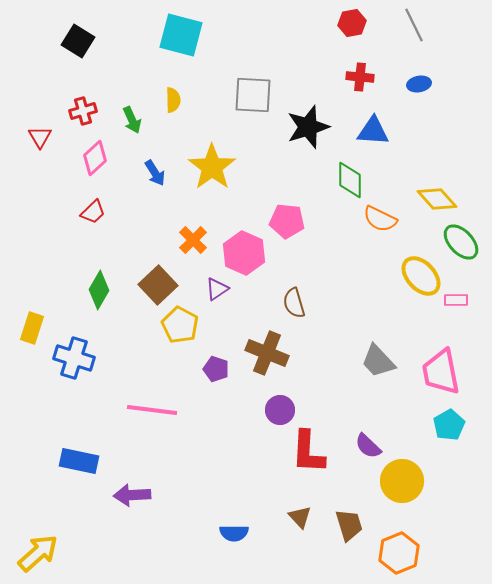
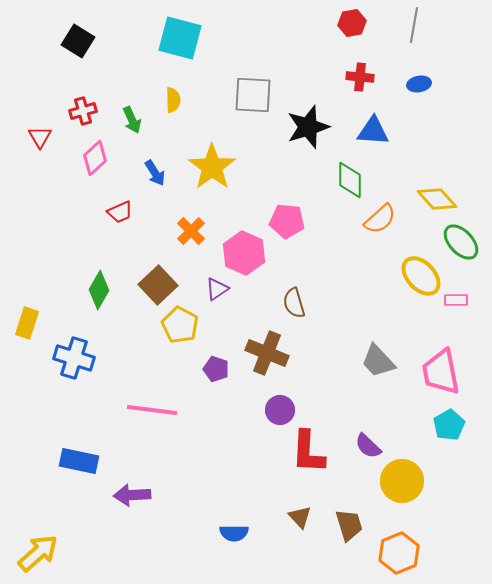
gray line at (414, 25): rotated 36 degrees clockwise
cyan square at (181, 35): moved 1 px left, 3 px down
red trapezoid at (93, 212): moved 27 px right; rotated 20 degrees clockwise
orange semicircle at (380, 219): rotated 68 degrees counterclockwise
orange cross at (193, 240): moved 2 px left, 9 px up
yellow rectangle at (32, 328): moved 5 px left, 5 px up
